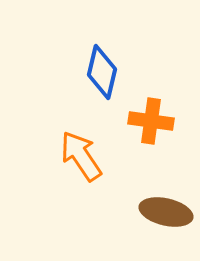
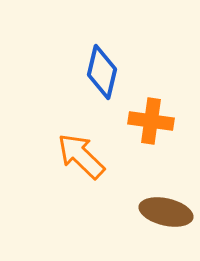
orange arrow: rotated 12 degrees counterclockwise
